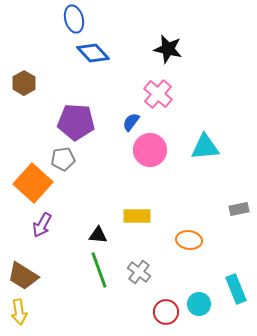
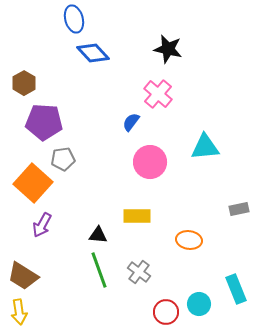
purple pentagon: moved 32 px left
pink circle: moved 12 px down
